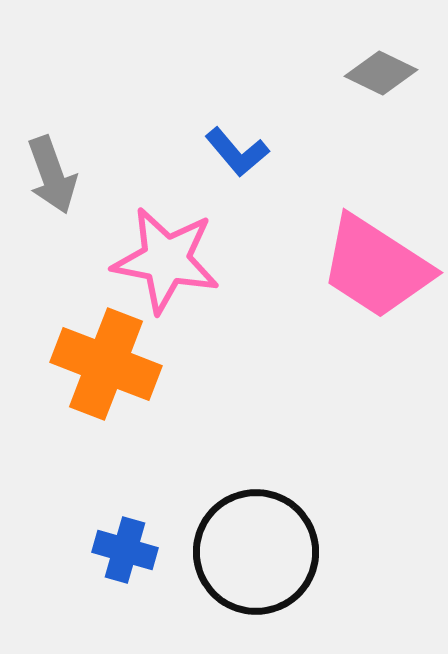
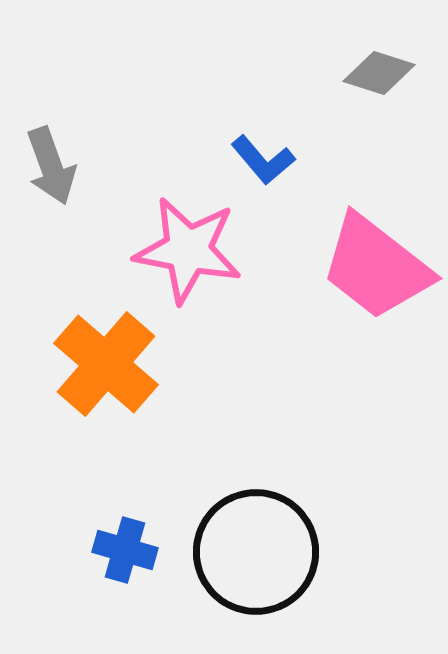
gray diamond: moved 2 px left; rotated 8 degrees counterclockwise
blue L-shape: moved 26 px right, 8 px down
gray arrow: moved 1 px left, 9 px up
pink star: moved 22 px right, 10 px up
pink trapezoid: rotated 5 degrees clockwise
orange cross: rotated 20 degrees clockwise
